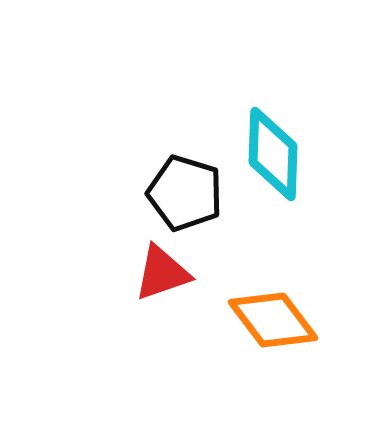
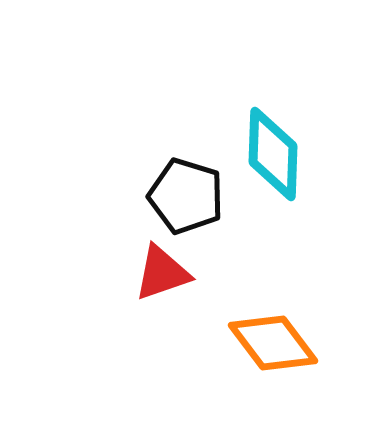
black pentagon: moved 1 px right, 3 px down
orange diamond: moved 23 px down
